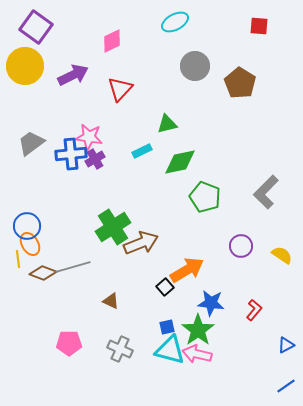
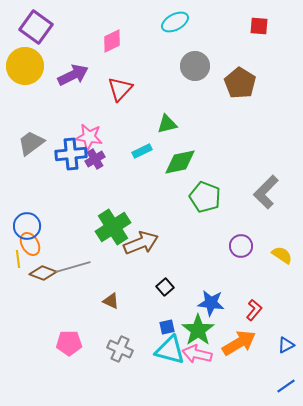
orange arrow: moved 52 px right, 73 px down
